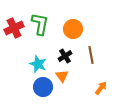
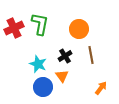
orange circle: moved 6 px right
